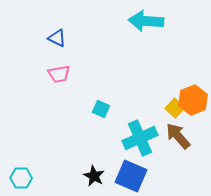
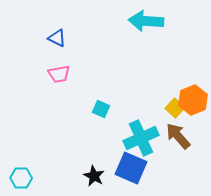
cyan cross: moved 1 px right
blue square: moved 8 px up
